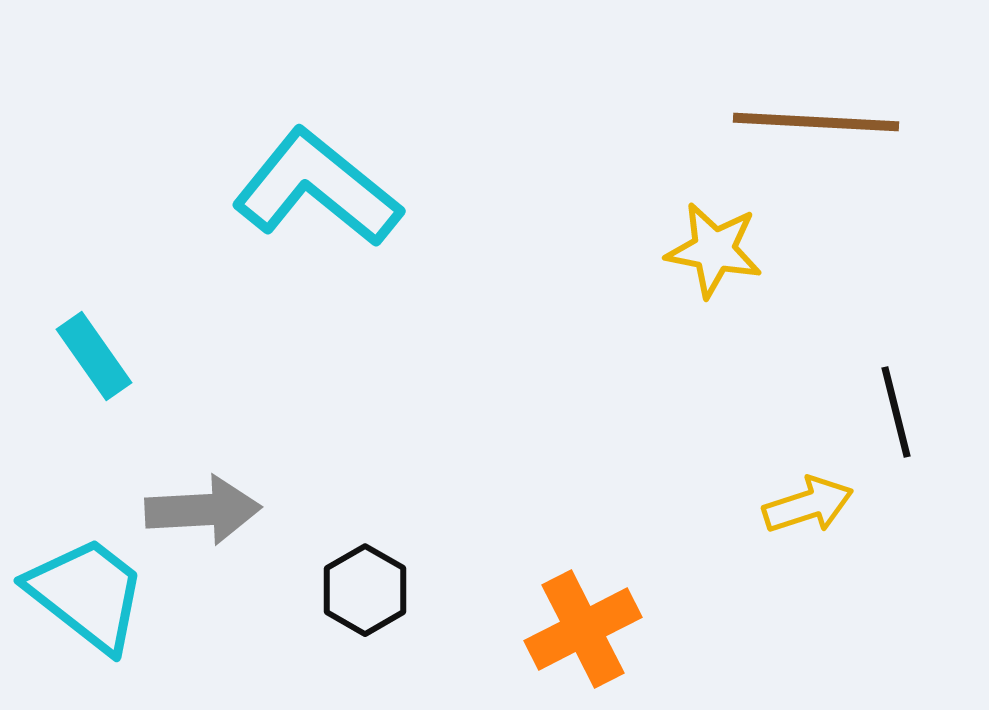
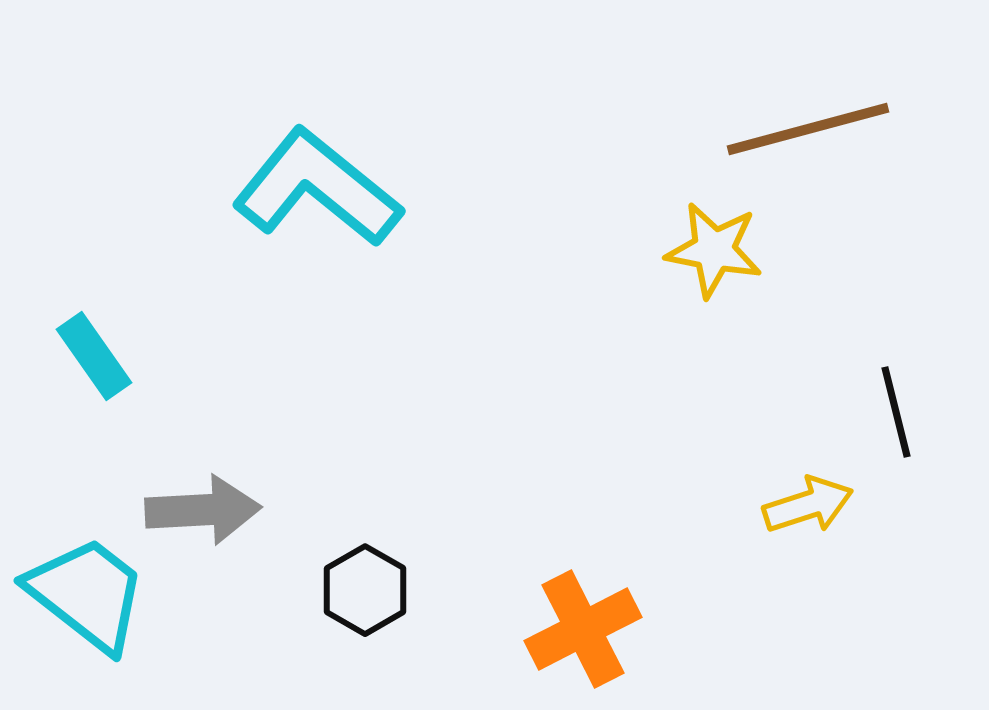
brown line: moved 8 px left, 7 px down; rotated 18 degrees counterclockwise
